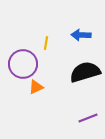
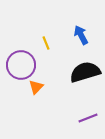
blue arrow: rotated 60 degrees clockwise
yellow line: rotated 32 degrees counterclockwise
purple circle: moved 2 px left, 1 px down
orange triangle: rotated 21 degrees counterclockwise
